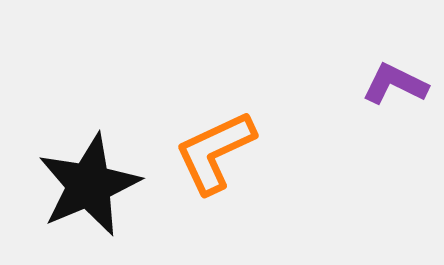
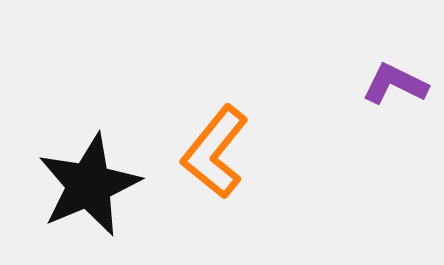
orange L-shape: rotated 26 degrees counterclockwise
